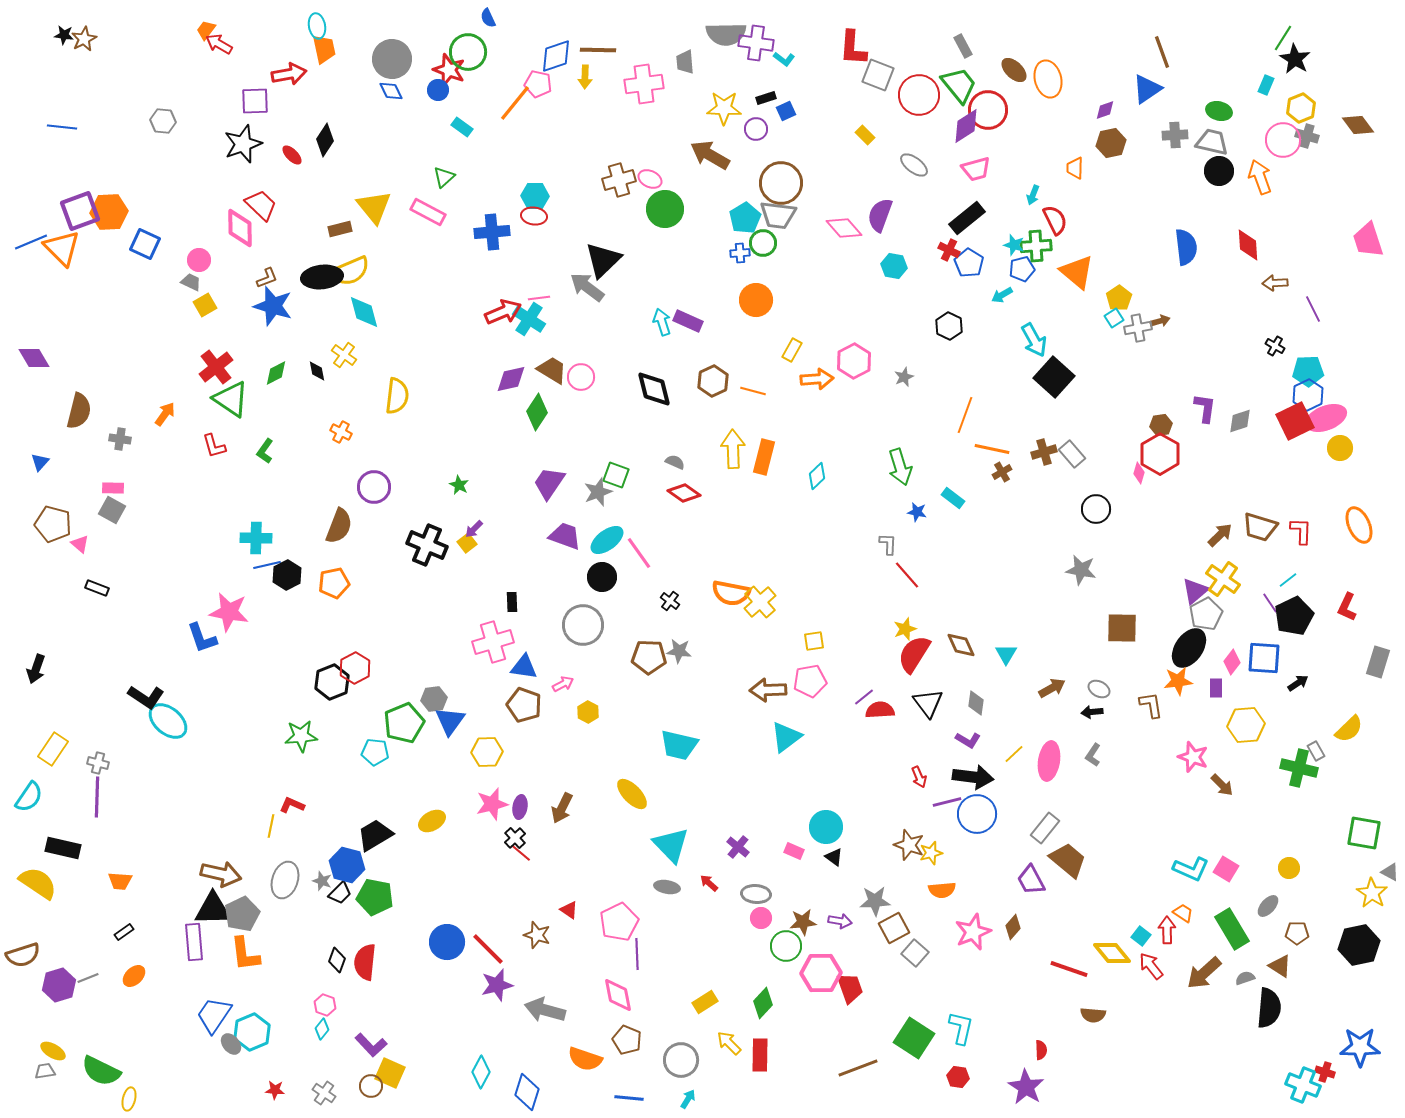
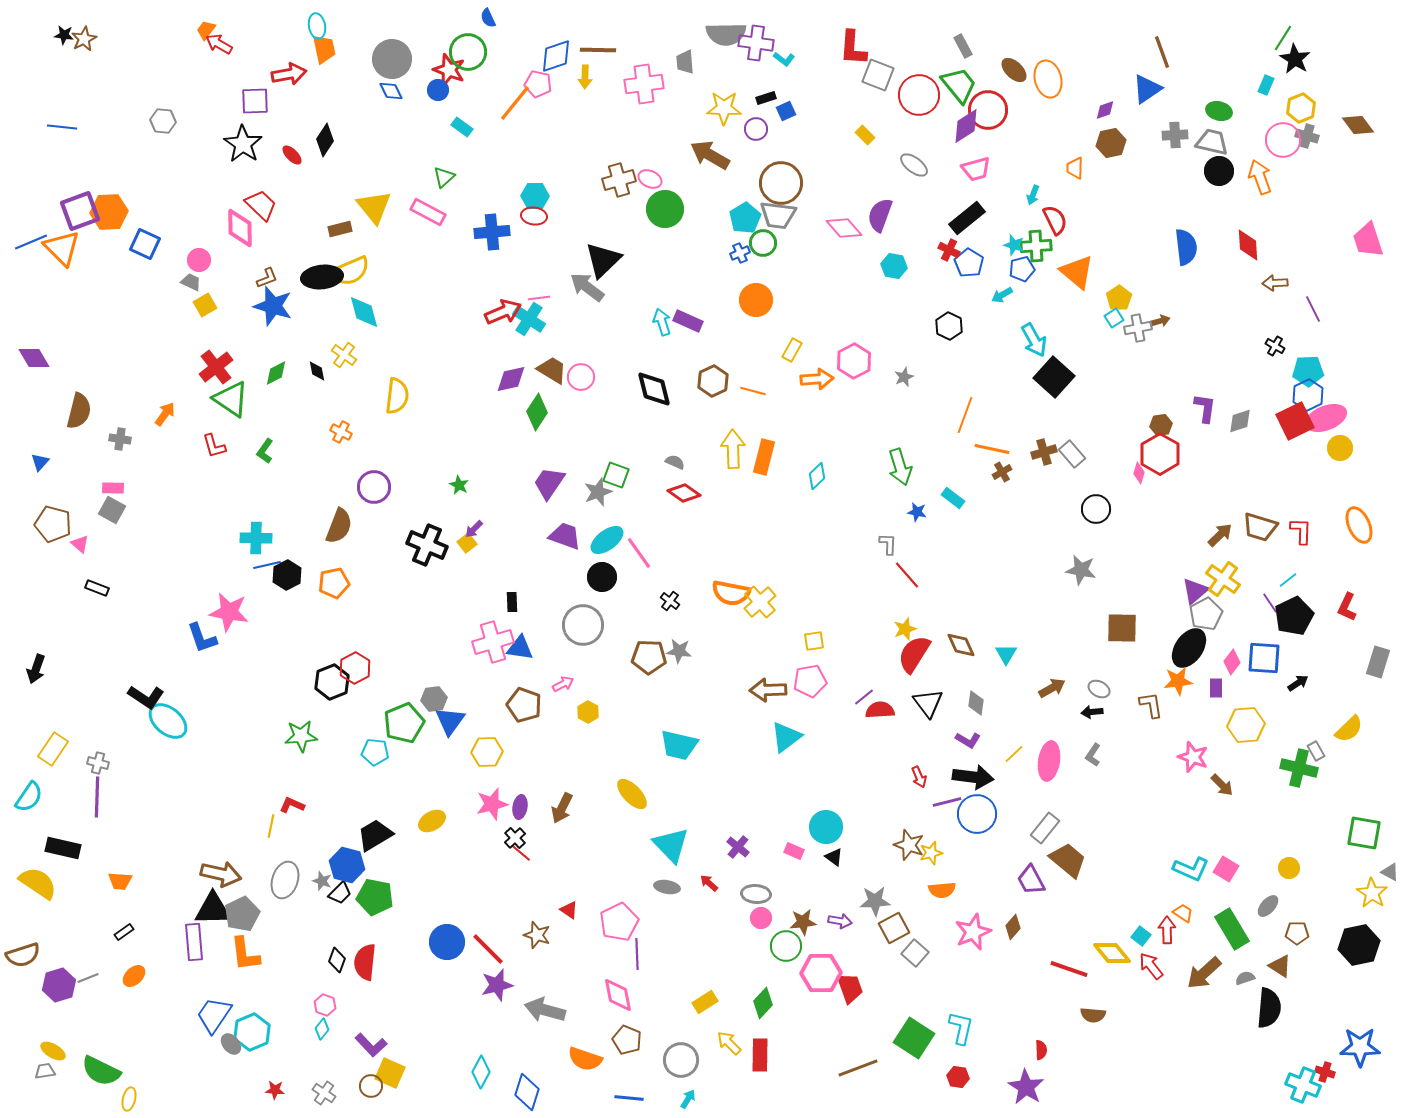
black star at (243, 144): rotated 18 degrees counterclockwise
blue cross at (740, 253): rotated 18 degrees counterclockwise
blue triangle at (524, 667): moved 4 px left, 19 px up
